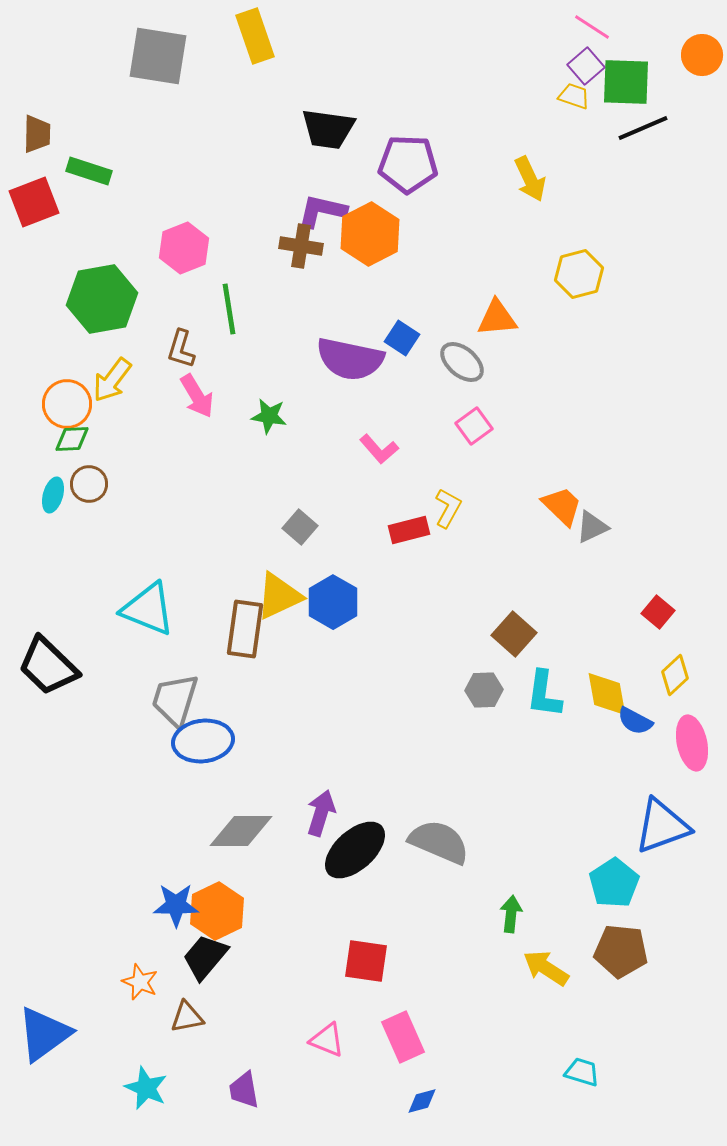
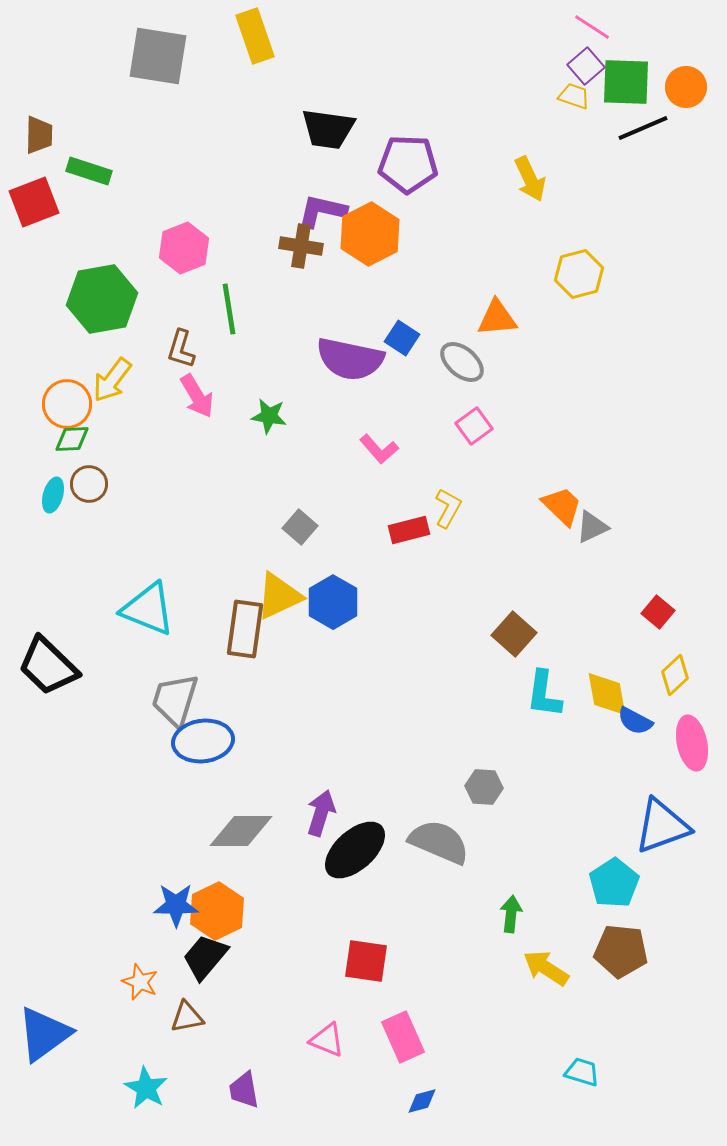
orange circle at (702, 55): moved 16 px left, 32 px down
brown trapezoid at (37, 134): moved 2 px right, 1 px down
gray hexagon at (484, 690): moved 97 px down; rotated 6 degrees clockwise
cyan star at (146, 1088): rotated 6 degrees clockwise
